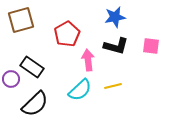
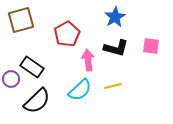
blue star: rotated 20 degrees counterclockwise
black L-shape: moved 2 px down
black semicircle: moved 2 px right, 3 px up
